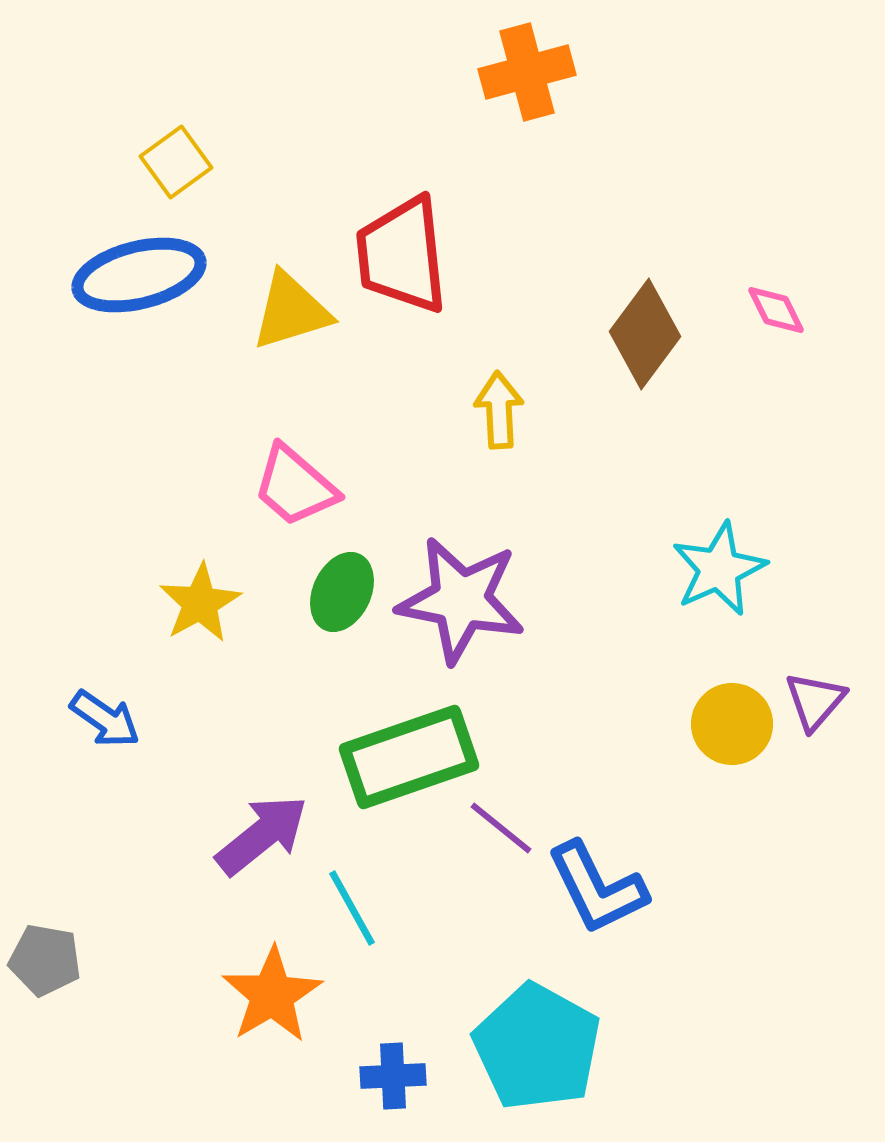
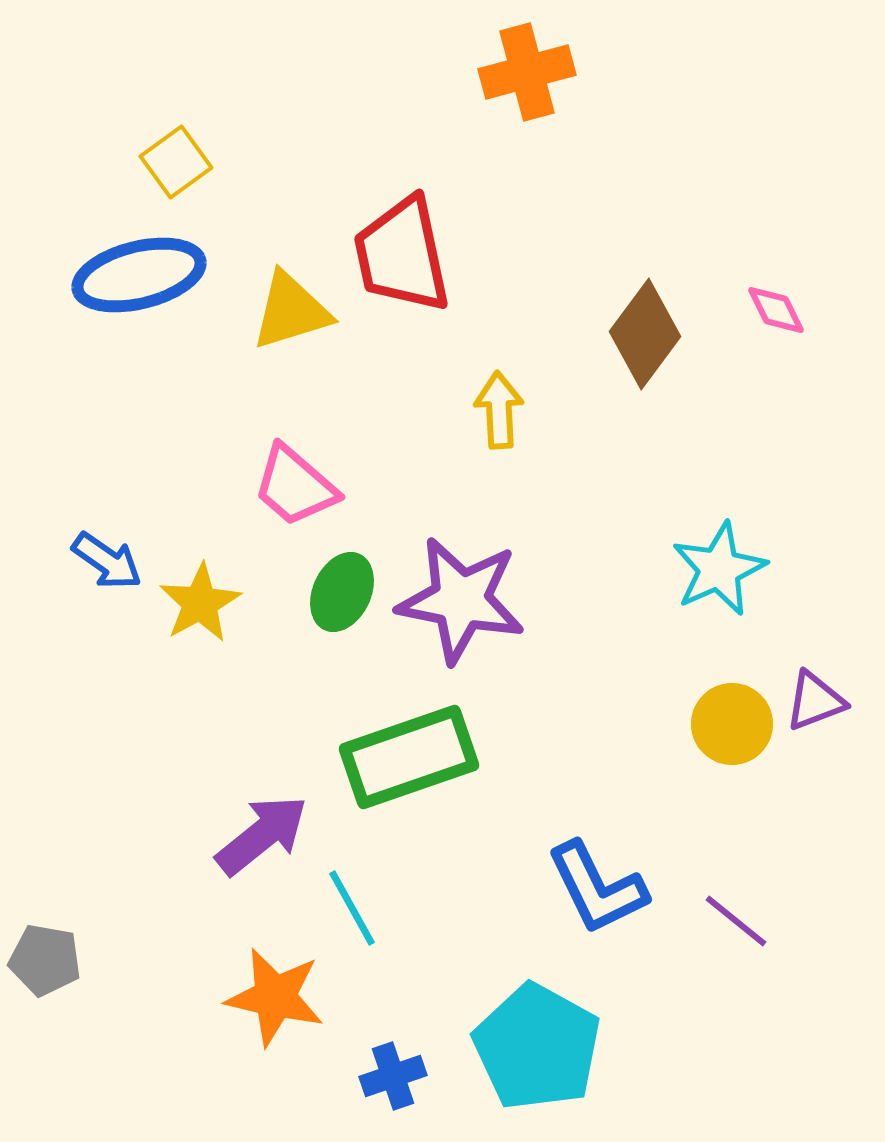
red trapezoid: rotated 6 degrees counterclockwise
purple triangle: rotated 28 degrees clockwise
blue arrow: moved 2 px right, 158 px up
purple line: moved 235 px right, 93 px down
orange star: moved 3 px right, 2 px down; rotated 28 degrees counterclockwise
blue cross: rotated 16 degrees counterclockwise
